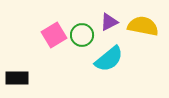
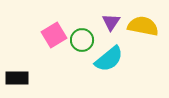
purple triangle: moved 2 px right; rotated 30 degrees counterclockwise
green circle: moved 5 px down
